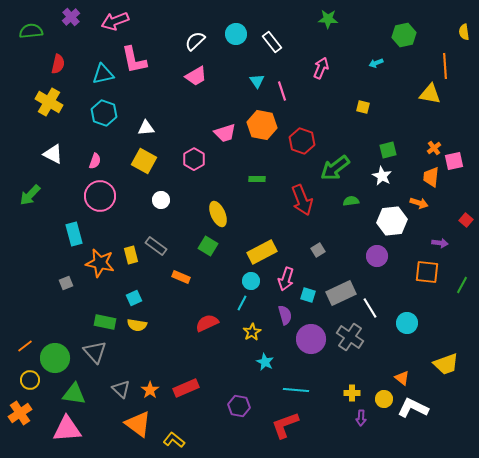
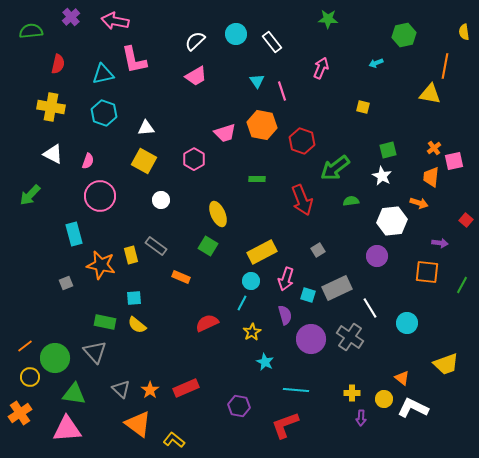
pink arrow at (115, 21): rotated 32 degrees clockwise
orange line at (445, 66): rotated 15 degrees clockwise
yellow cross at (49, 102): moved 2 px right, 5 px down; rotated 20 degrees counterclockwise
pink semicircle at (95, 161): moved 7 px left
orange star at (100, 263): moved 1 px right, 2 px down
gray rectangle at (341, 293): moved 4 px left, 5 px up
cyan square at (134, 298): rotated 21 degrees clockwise
yellow semicircle at (137, 325): rotated 30 degrees clockwise
yellow circle at (30, 380): moved 3 px up
